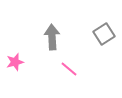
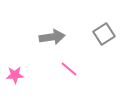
gray arrow: rotated 85 degrees clockwise
pink star: moved 13 px down; rotated 12 degrees clockwise
